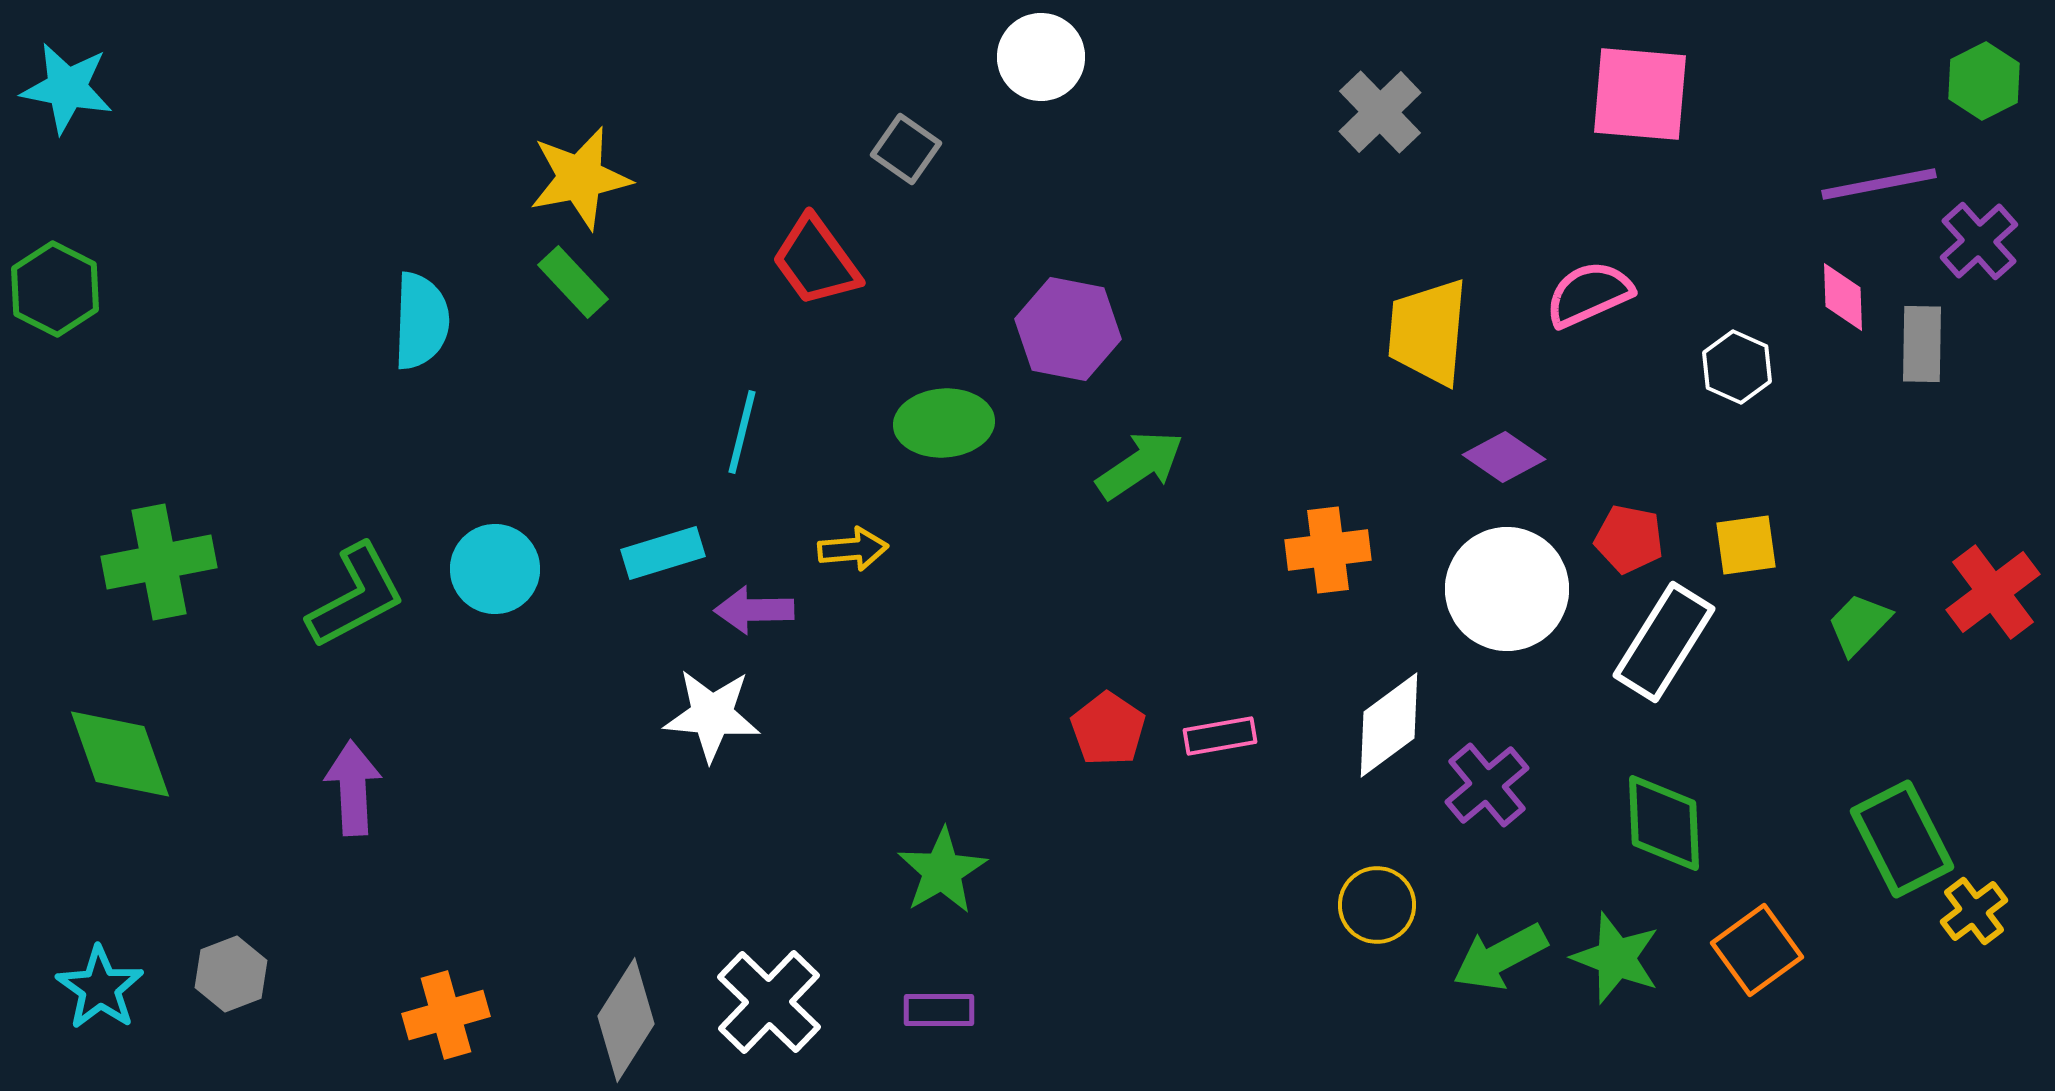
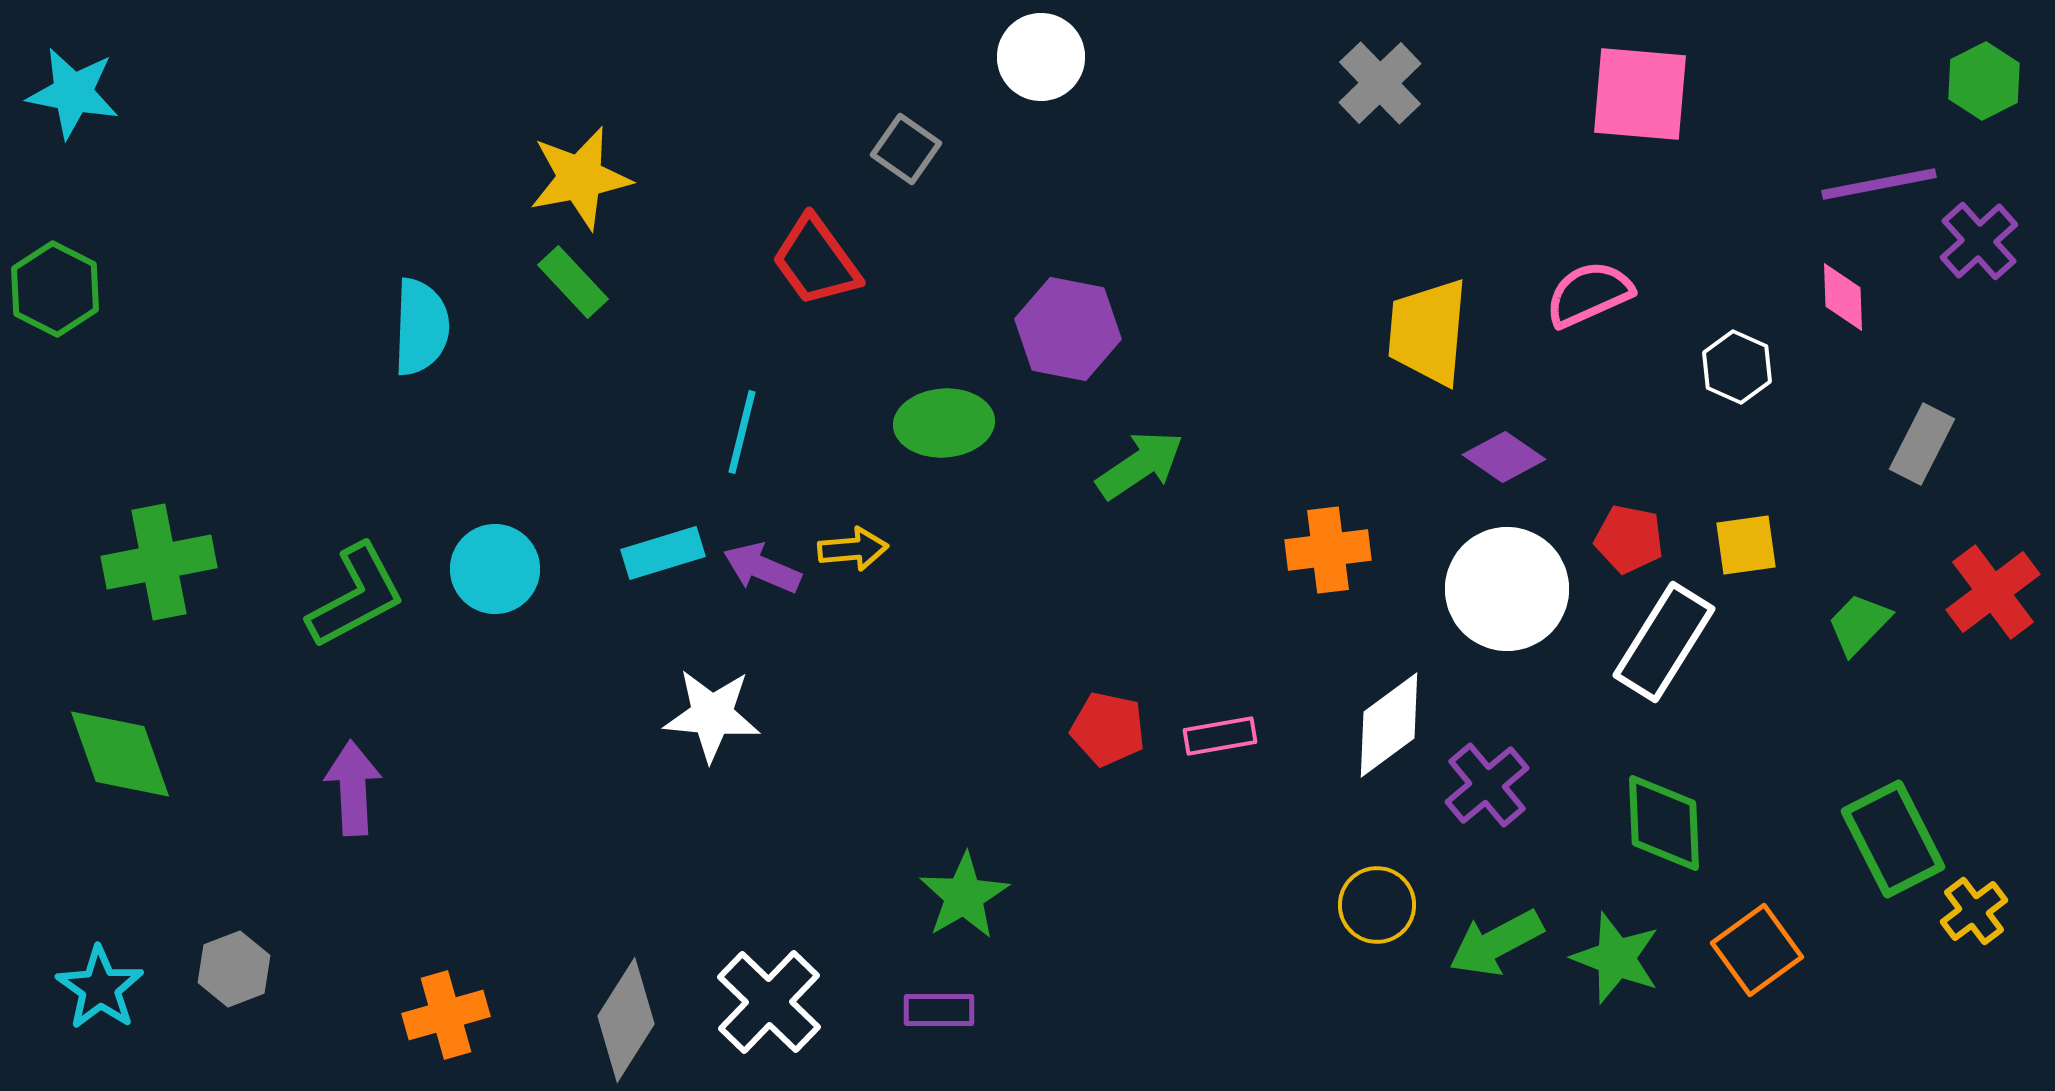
cyan star at (67, 88): moved 6 px right, 5 px down
gray cross at (1380, 112): moved 29 px up
cyan semicircle at (421, 321): moved 6 px down
gray rectangle at (1922, 344): moved 100 px down; rotated 26 degrees clockwise
purple arrow at (754, 610): moved 8 px right, 42 px up; rotated 24 degrees clockwise
red pentagon at (1108, 729): rotated 22 degrees counterclockwise
green rectangle at (1902, 839): moved 9 px left
green star at (942, 871): moved 22 px right, 25 px down
green arrow at (1500, 957): moved 4 px left, 14 px up
gray hexagon at (231, 974): moved 3 px right, 5 px up
